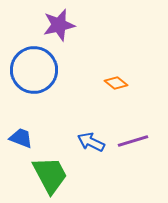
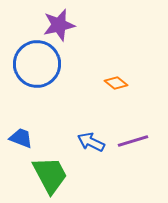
blue circle: moved 3 px right, 6 px up
